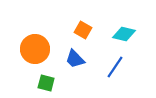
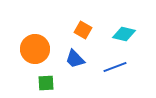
blue line: rotated 35 degrees clockwise
green square: rotated 18 degrees counterclockwise
